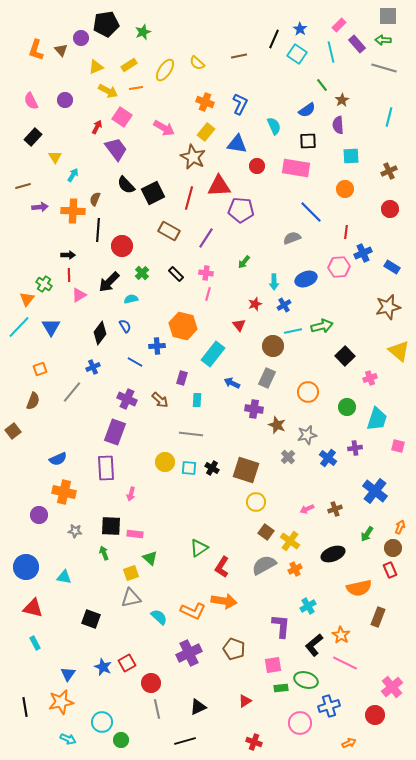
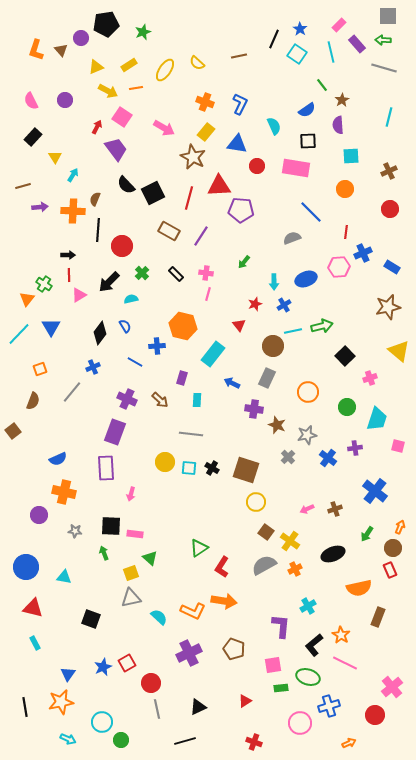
purple line at (206, 238): moved 5 px left, 2 px up
cyan line at (19, 327): moved 7 px down
blue star at (103, 667): rotated 24 degrees clockwise
green ellipse at (306, 680): moved 2 px right, 3 px up
